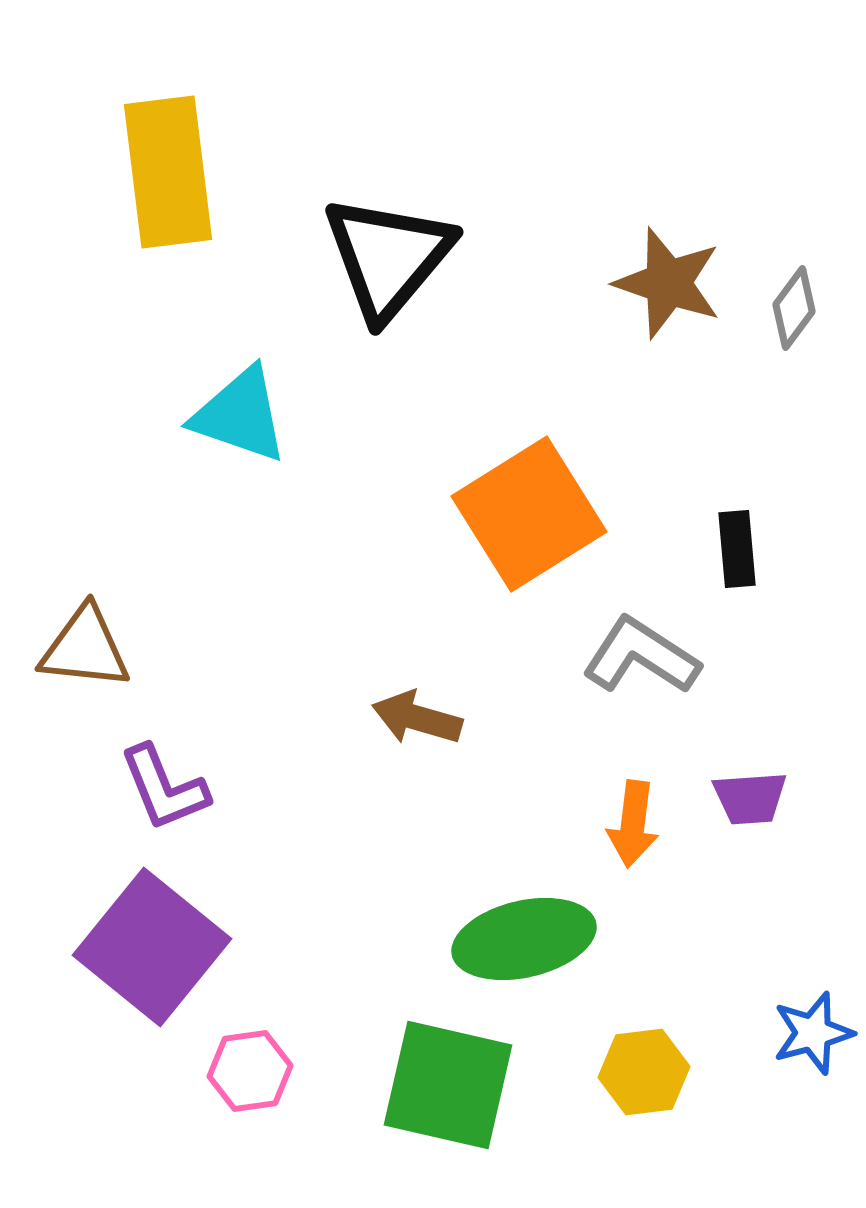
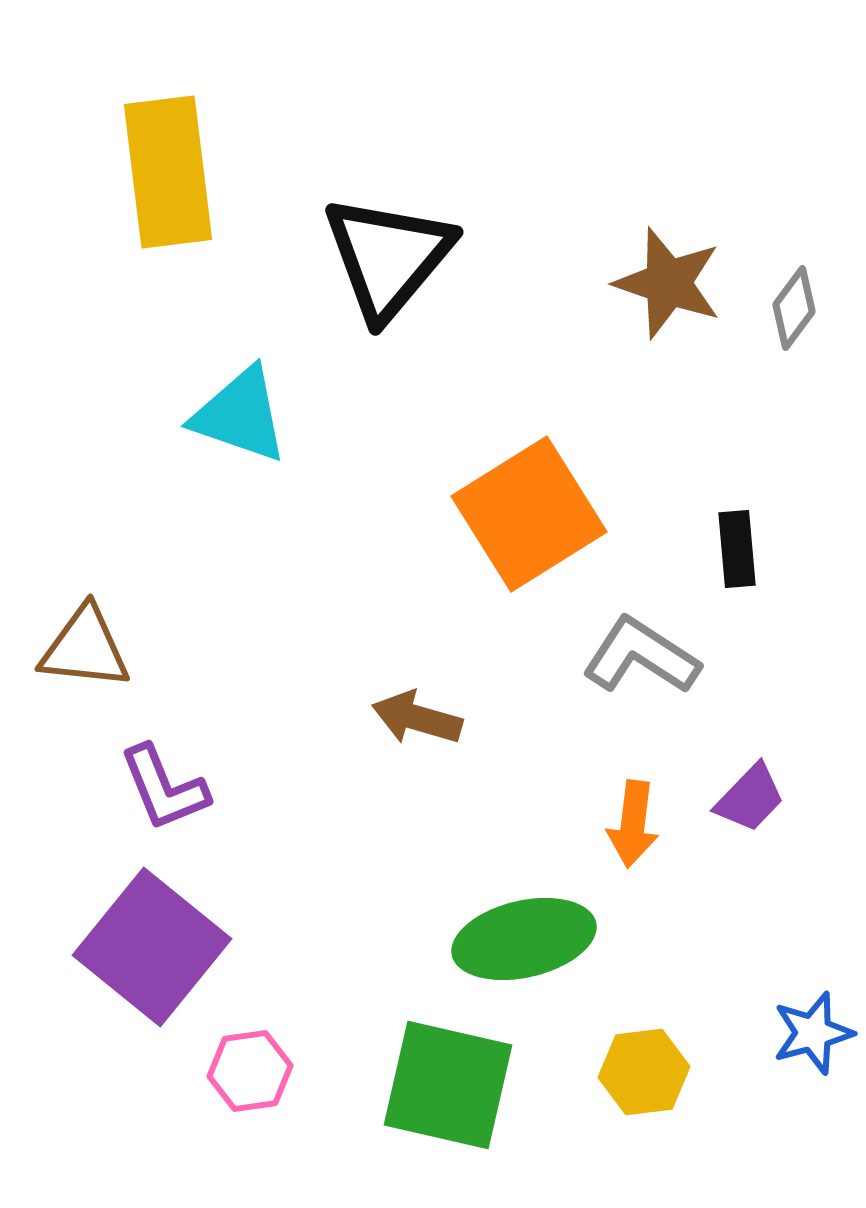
purple trapezoid: rotated 42 degrees counterclockwise
